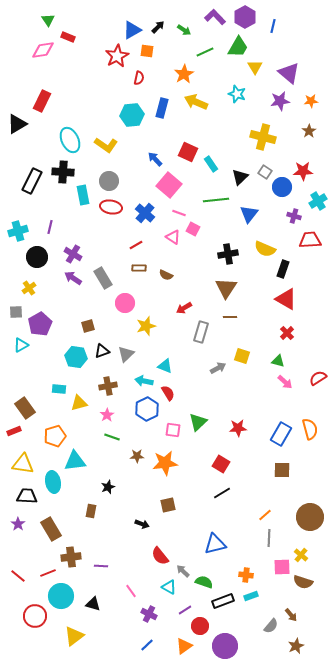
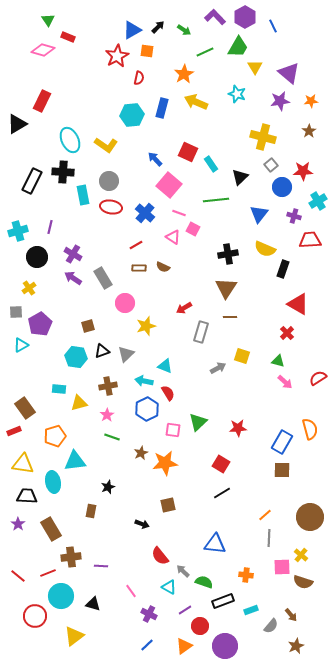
blue line at (273, 26): rotated 40 degrees counterclockwise
pink diamond at (43, 50): rotated 25 degrees clockwise
gray square at (265, 172): moved 6 px right, 7 px up; rotated 16 degrees clockwise
blue triangle at (249, 214): moved 10 px right
brown semicircle at (166, 275): moved 3 px left, 8 px up
red triangle at (286, 299): moved 12 px right, 5 px down
blue rectangle at (281, 434): moved 1 px right, 8 px down
brown star at (137, 456): moved 4 px right, 3 px up; rotated 24 degrees counterclockwise
blue triangle at (215, 544): rotated 20 degrees clockwise
cyan rectangle at (251, 596): moved 14 px down
